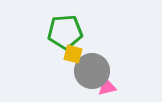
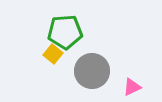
yellow square: moved 20 px left; rotated 24 degrees clockwise
pink triangle: moved 25 px right; rotated 12 degrees counterclockwise
